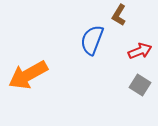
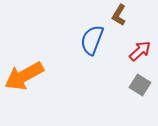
red arrow: rotated 20 degrees counterclockwise
orange arrow: moved 4 px left, 1 px down
